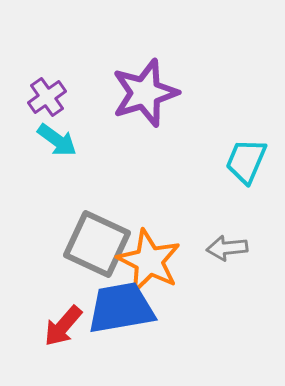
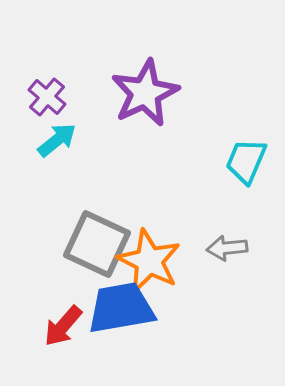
purple star: rotated 8 degrees counterclockwise
purple cross: rotated 15 degrees counterclockwise
cyan arrow: rotated 75 degrees counterclockwise
